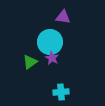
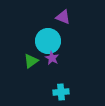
purple triangle: rotated 14 degrees clockwise
cyan circle: moved 2 px left, 1 px up
green triangle: moved 1 px right, 1 px up
